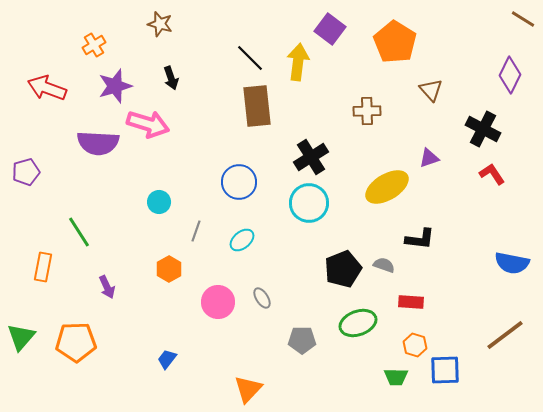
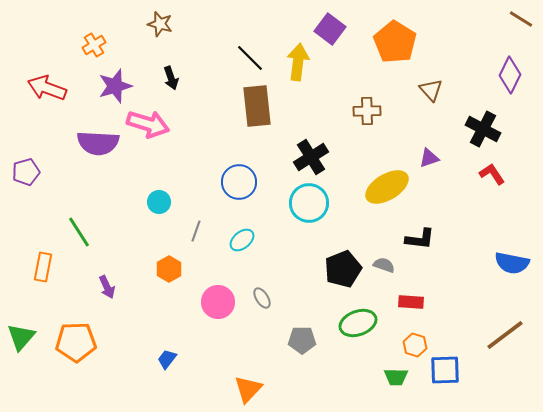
brown line at (523, 19): moved 2 px left
